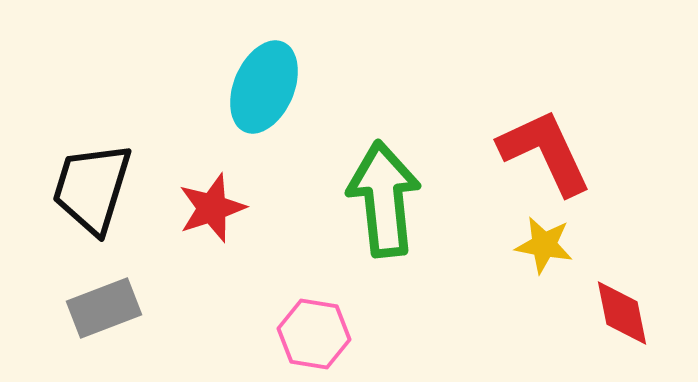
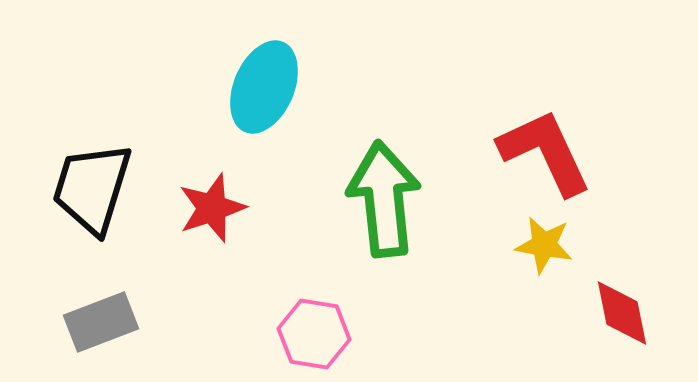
gray rectangle: moved 3 px left, 14 px down
